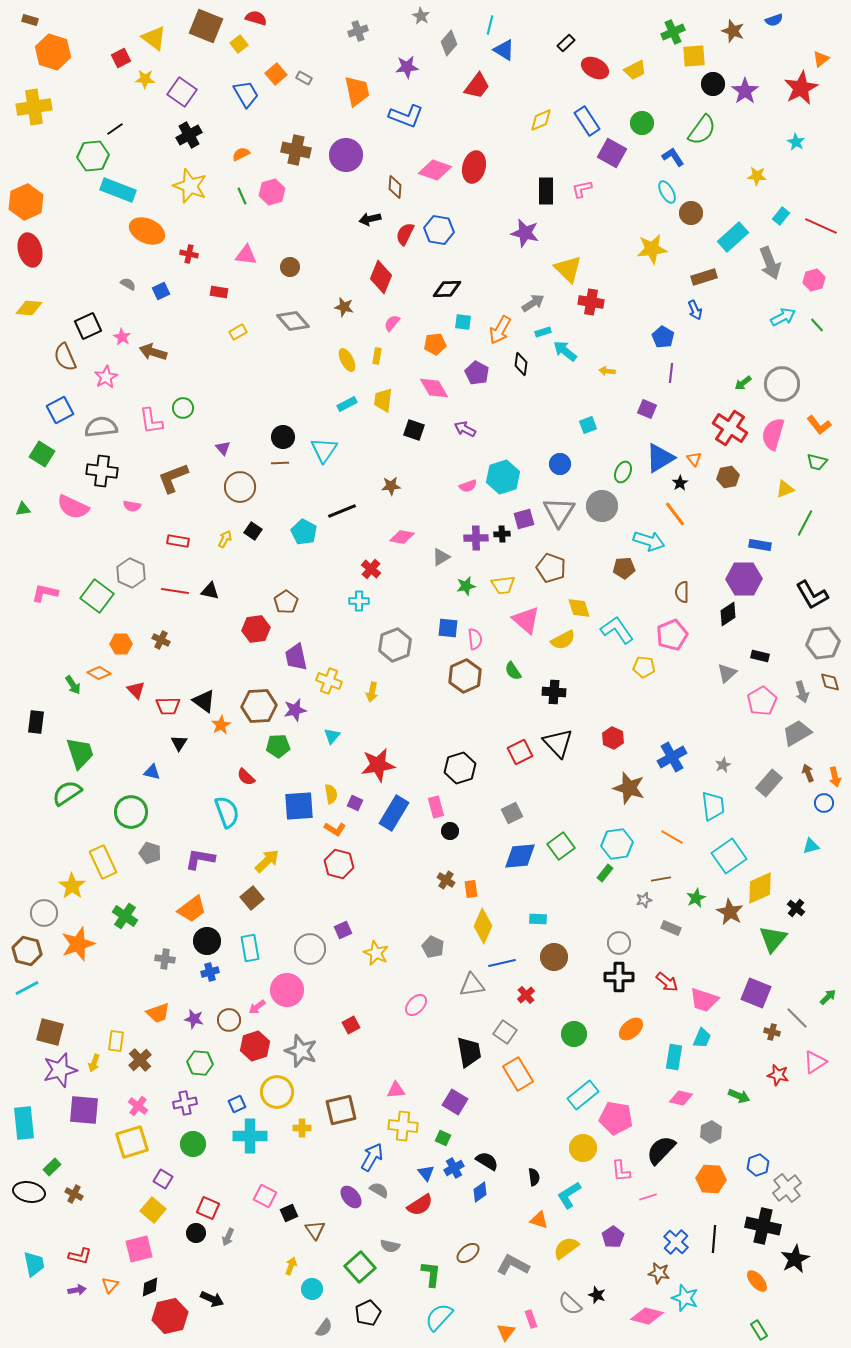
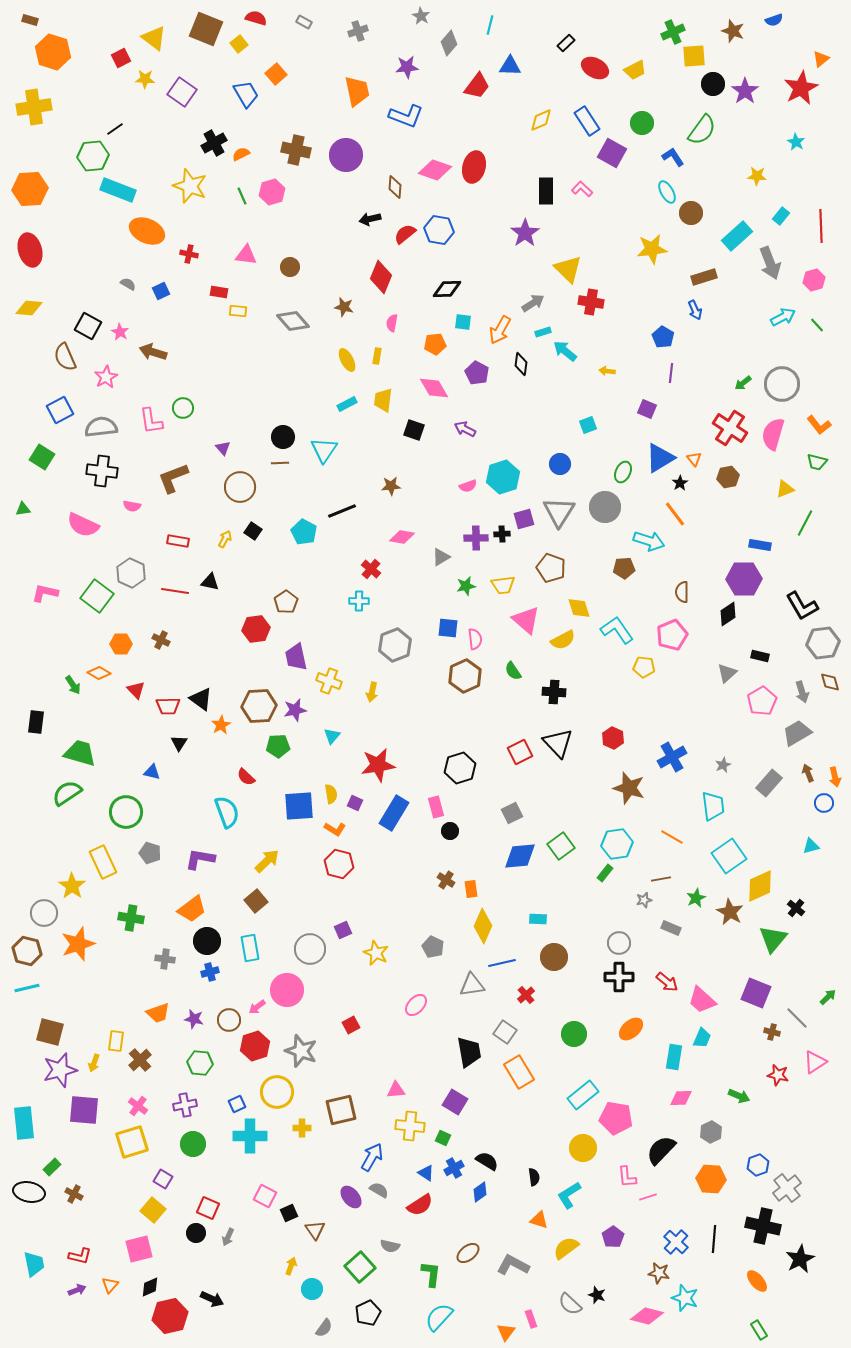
brown square at (206, 26): moved 3 px down
blue triangle at (504, 50): moved 6 px right, 16 px down; rotated 30 degrees counterclockwise
gray rectangle at (304, 78): moved 56 px up
black cross at (189, 135): moved 25 px right, 8 px down
pink L-shape at (582, 189): rotated 55 degrees clockwise
orange hexagon at (26, 202): moved 4 px right, 13 px up; rotated 20 degrees clockwise
red line at (821, 226): rotated 64 degrees clockwise
purple star at (525, 233): rotated 24 degrees clockwise
red semicircle at (405, 234): rotated 25 degrees clockwise
cyan rectangle at (733, 237): moved 4 px right, 1 px up
pink semicircle at (392, 323): rotated 30 degrees counterclockwise
black square at (88, 326): rotated 36 degrees counterclockwise
yellow rectangle at (238, 332): moved 21 px up; rotated 36 degrees clockwise
pink star at (122, 337): moved 2 px left, 5 px up
green square at (42, 454): moved 3 px down
gray circle at (602, 506): moved 3 px right, 1 px down
pink semicircle at (73, 507): moved 10 px right, 18 px down
black triangle at (210, 591): moved 9 px up
black L-shape at (812, 595): moved 10 px left, 11 px down
black triangle at (204, 701): moved 3 px left, 2 px up
green trapezoid at (80, 753): rotated 56 degrees counterclockwise
green circle at (131, 812): moved 5 px left
yellow diamond at (760, 888): moved 2 px up
brown square at (252, 898): moved 4 px right, 3 px down
green cross at (125, 916): moved 6 px right, 2 px down; rotated 25 degrees counterclockwise
cyan line at (27, 988): rotated 15 degrees clockwise
pink trapezoid at (704, 1000): moved 2 px left; rotated 24 degrees clockwise
orange rectangle at (518, 1074): moved 1 px right, 2 px up
pink diamond at (681, 1098): rotated 15 degrees counterclockwise
purple cross at (185, 1103): moved 2 px down
yellow cross at (403, 1126): moved 7 px right
pink L-shape at (621, 1171): moved 6 px right, 6 px down
blue triangle at (426, 1173): rotated 18 degrees counterclockwise
black star at (795, 1259): moved 5 px right
purple arrow at (77, 1290): rotated 12 degrees counterclockwise
